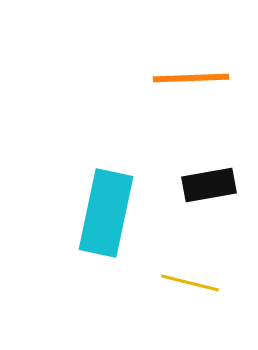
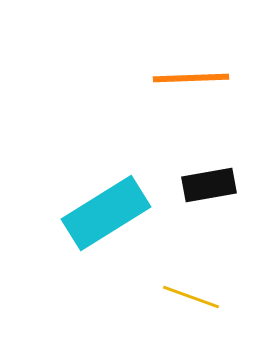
cyan rectangle: rotated 46 degrees clockwise
yellow line: moved 1 px right, 14 px down; rotated 6 degrees clockwise
